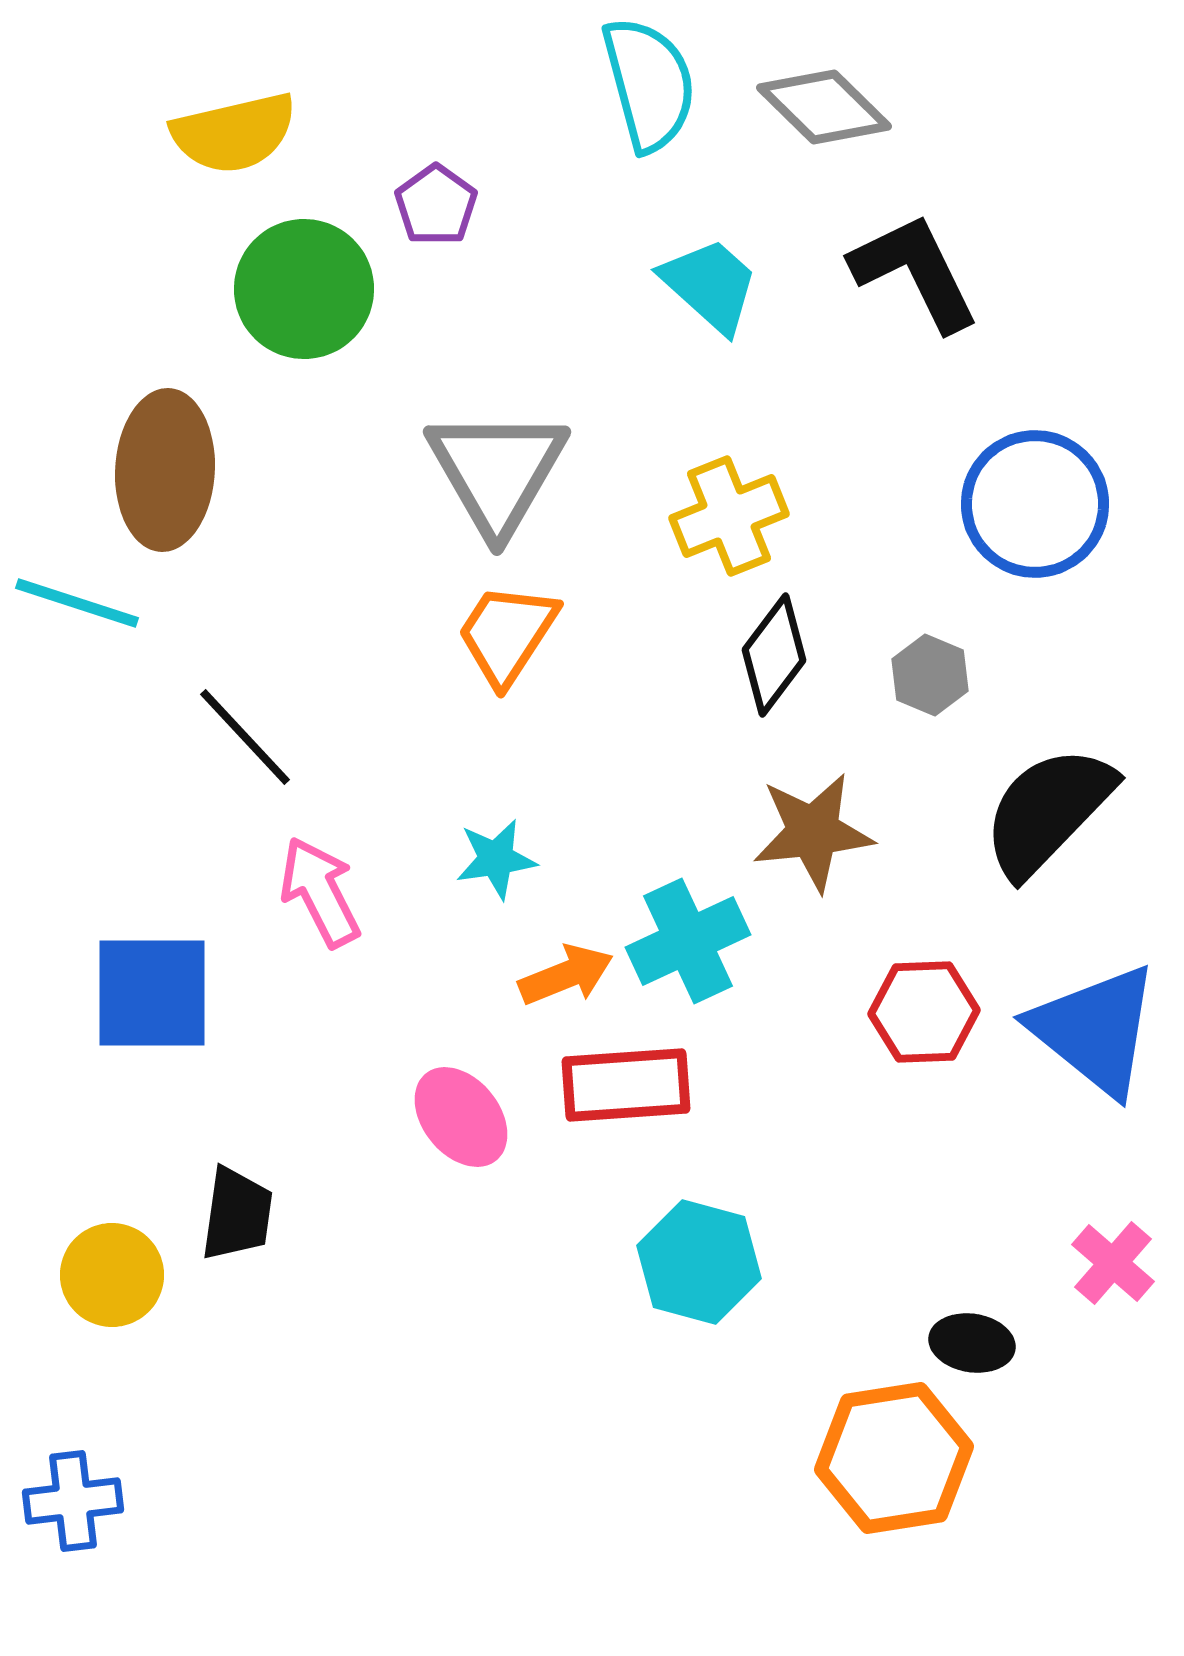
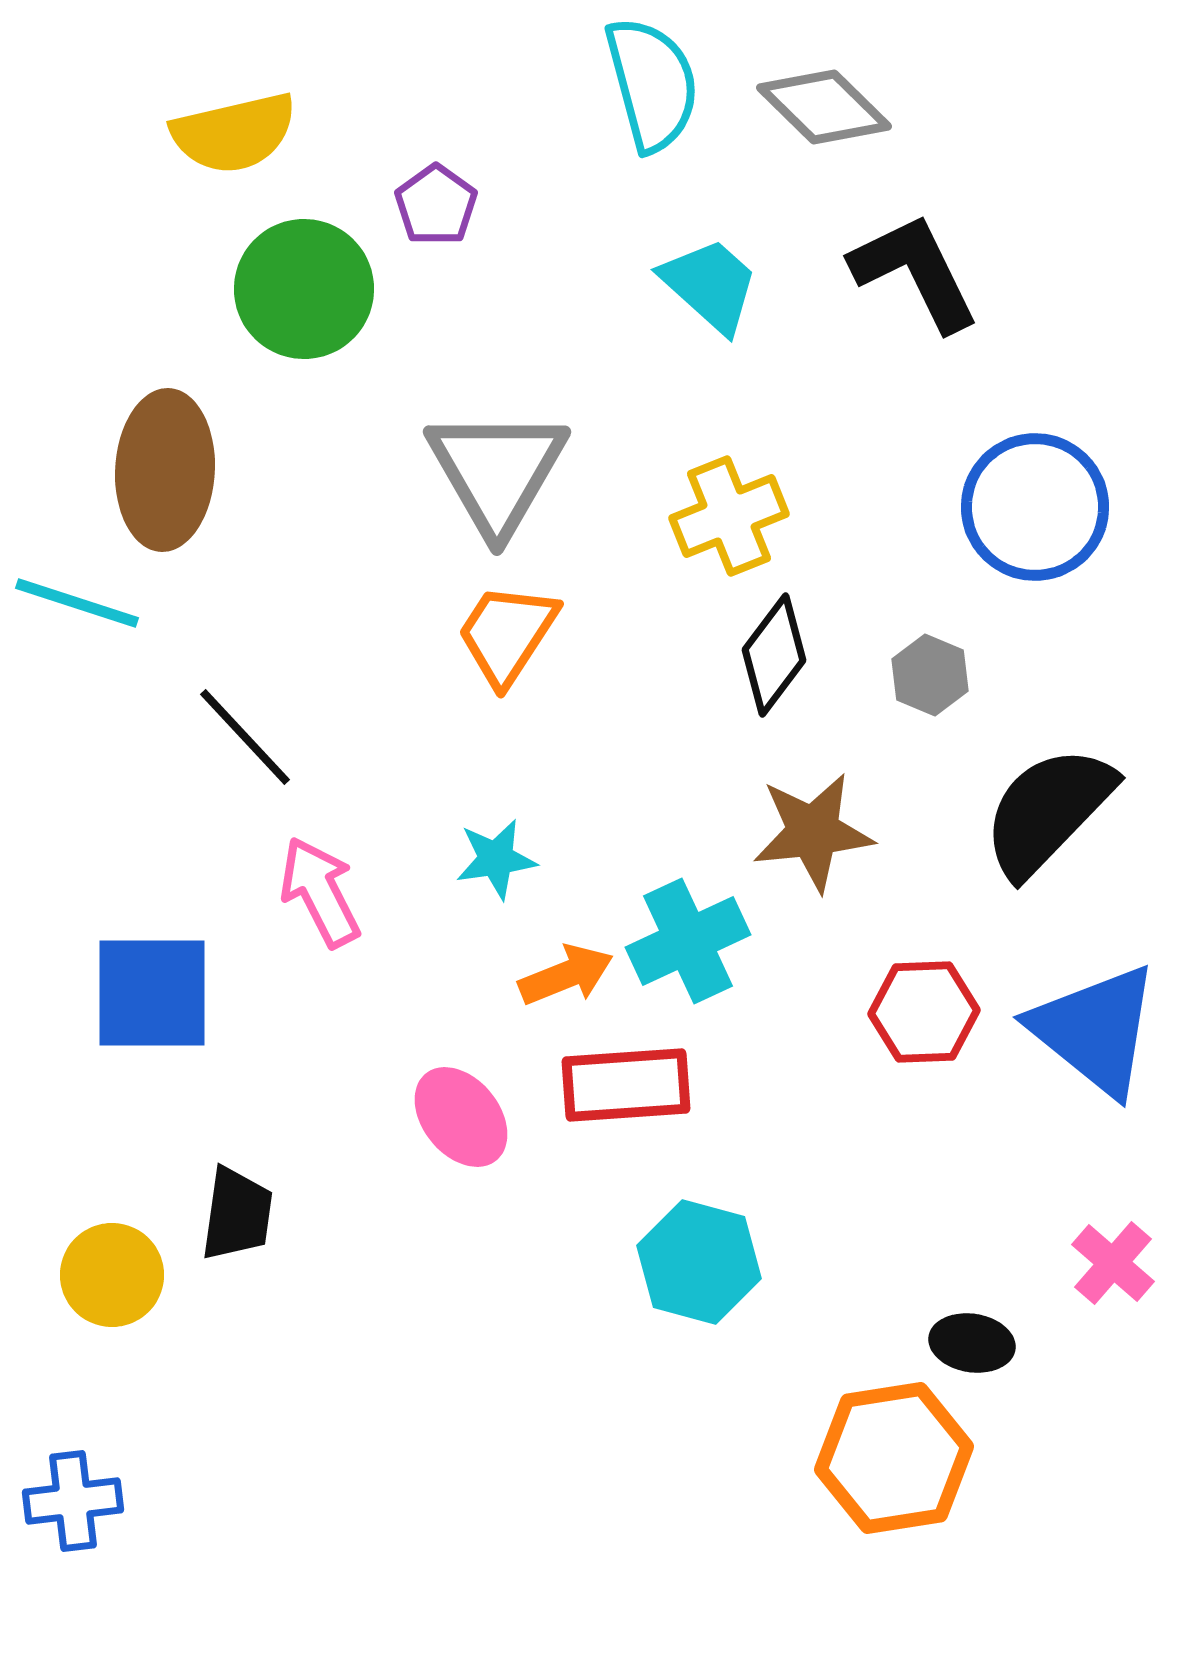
cyan semicircle: moved 3 px right
blue circle: moved 3 px down
